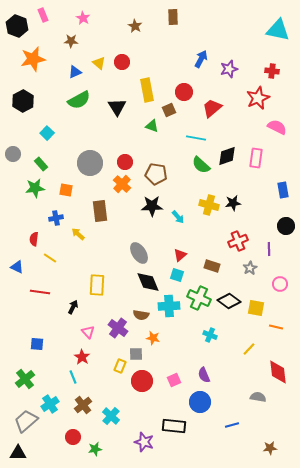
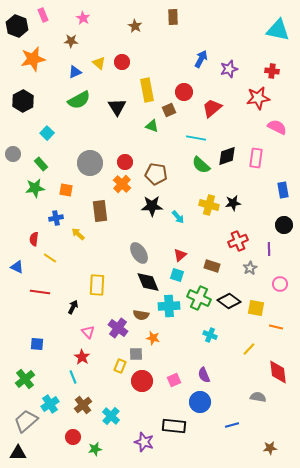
red star at (258, 98): rotated 15 degrees clockwise
black circle at (286, 226): moved 2 px left, 1 px up
